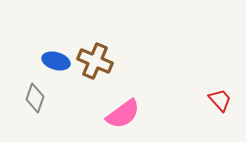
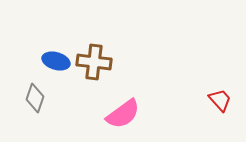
brown cross: moved 1 px left, 1 px down; rotated 16 degrees counterclockwise
